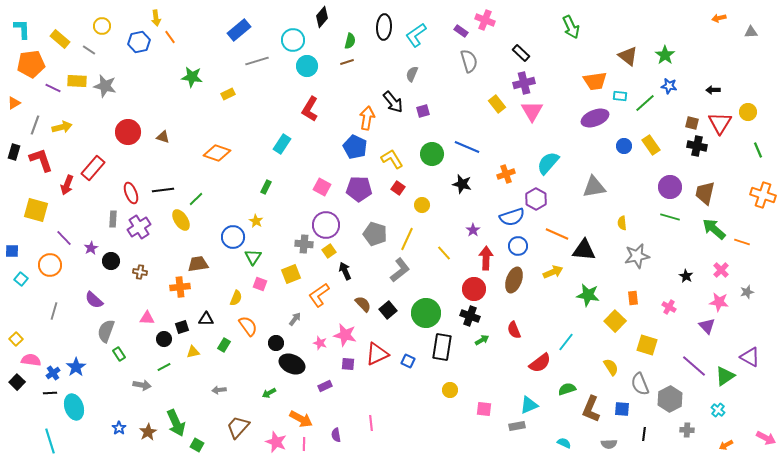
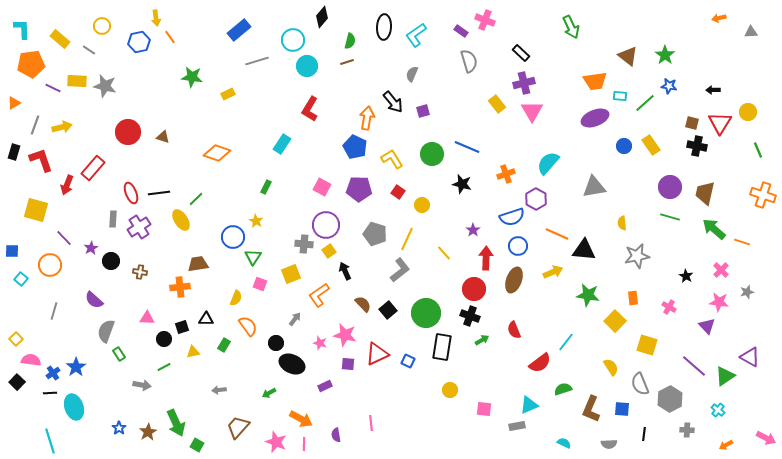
red square at (398, 188): moved 4 px down
black line at (163, 190): moved 4 px left, 3 px down
green semicircle at (567, 389): moved 4 px left
